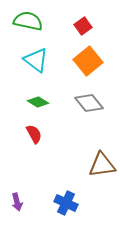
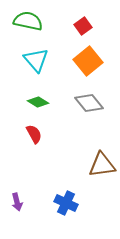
cyan triangle: rotated 12 degrees clockwise
